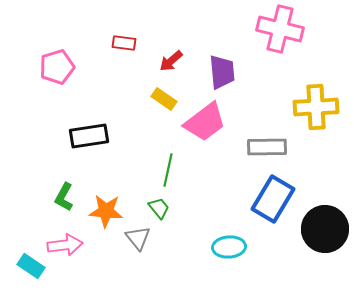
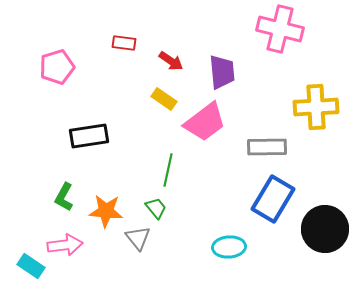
red arrow: rotated 105 degrees counterclockwise
green trapezoid: moved 3 px left
